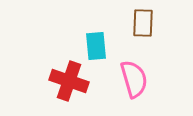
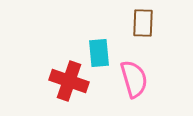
cyan rectangle: moved 3 px right, 7 px down
